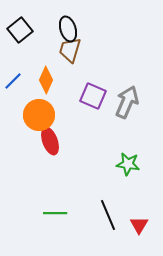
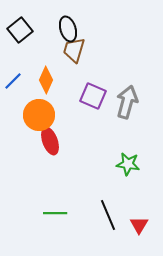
brown trapezoid: moved 4 px right
gray arrow: rotated 8 degrees counterclockwise
